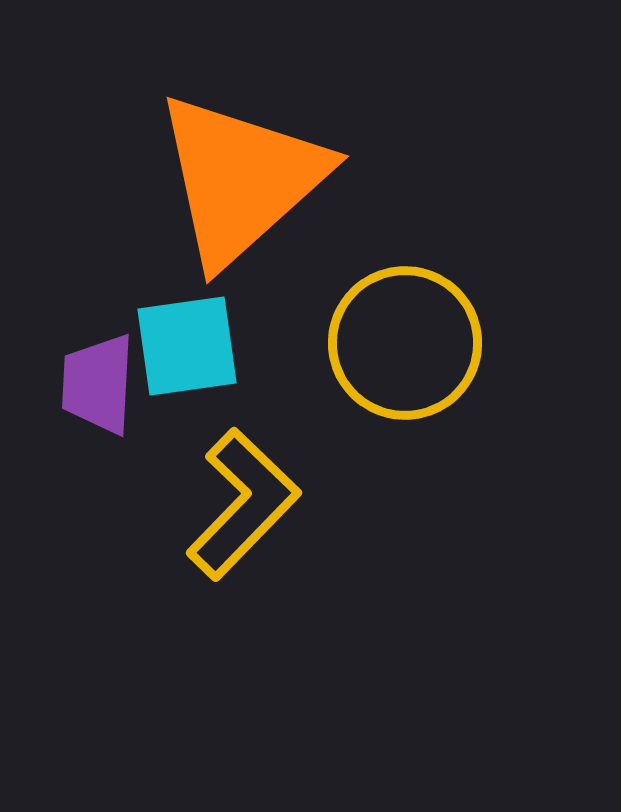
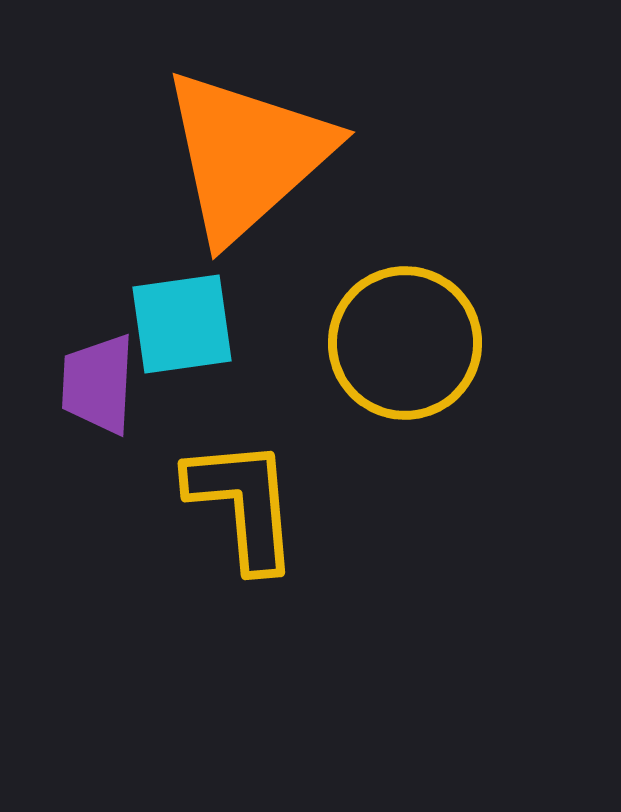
orange triangle: moved 6 px right, 24 px up
cyan square: moved 5 px left, 22 px up
yellow L-shape: rotated 49 degrees counterclockwise
